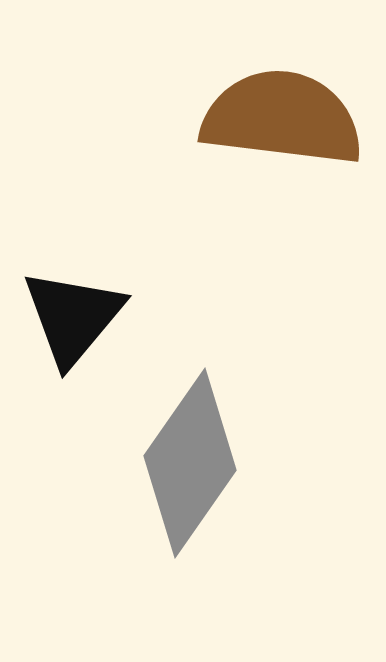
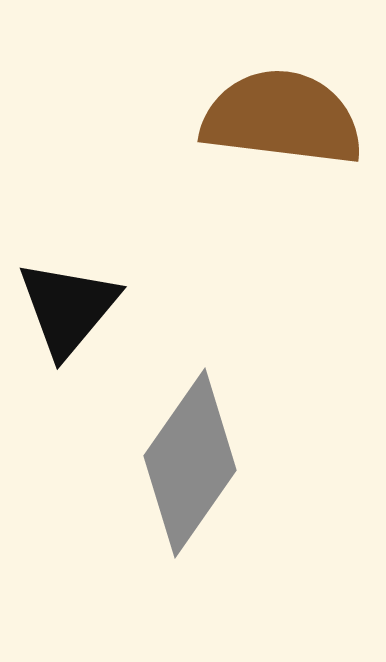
black triangle: moved 5 px left, 9 px up
